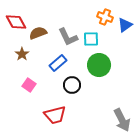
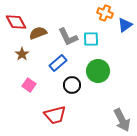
orange cross: moved 4 px up
green circle: moved 1 px left, 6 px down
